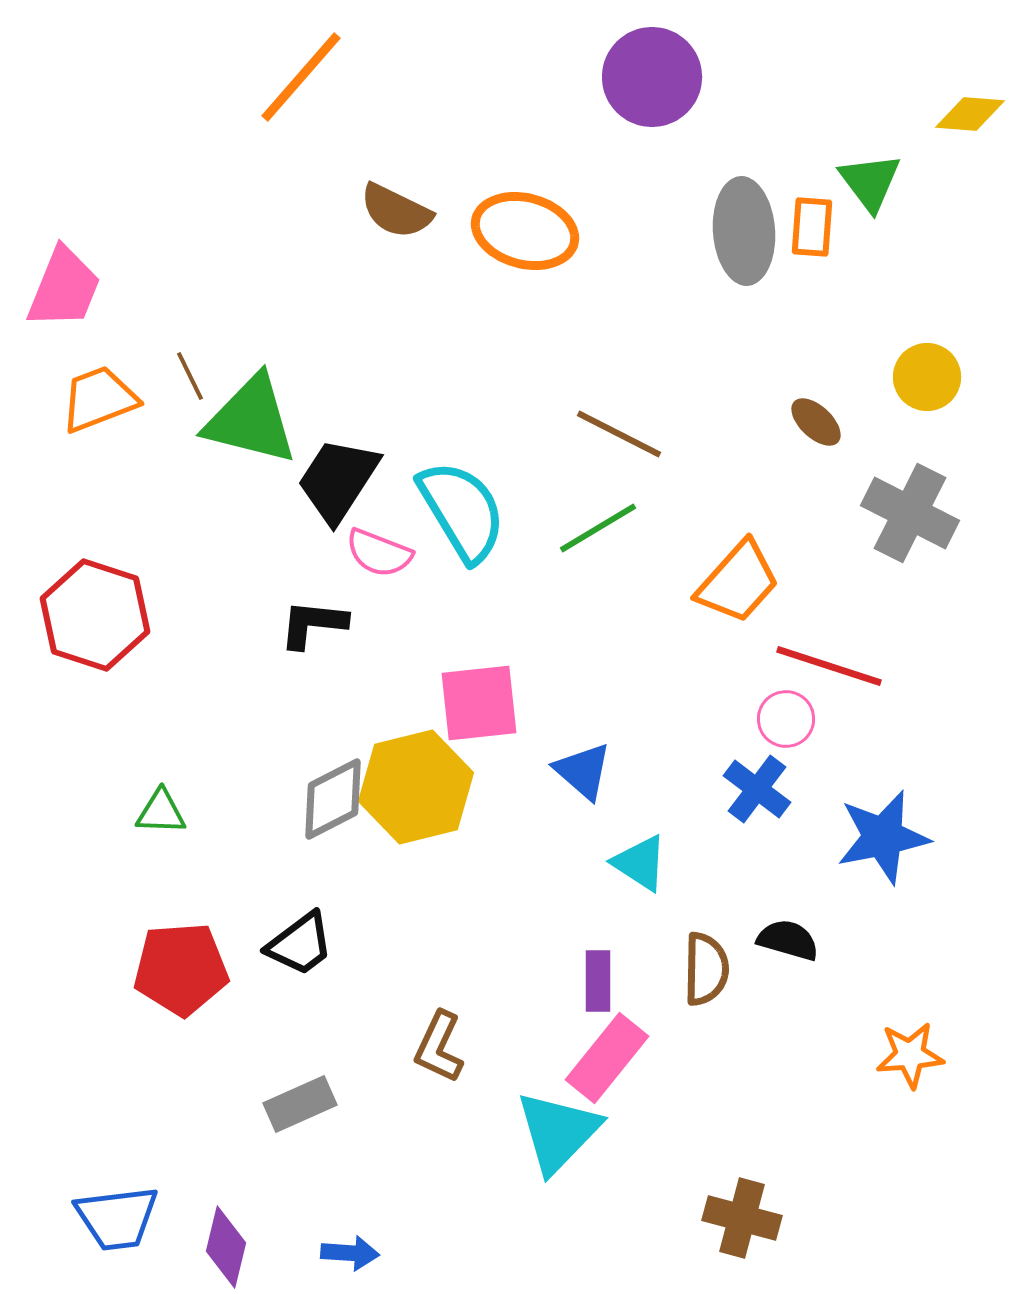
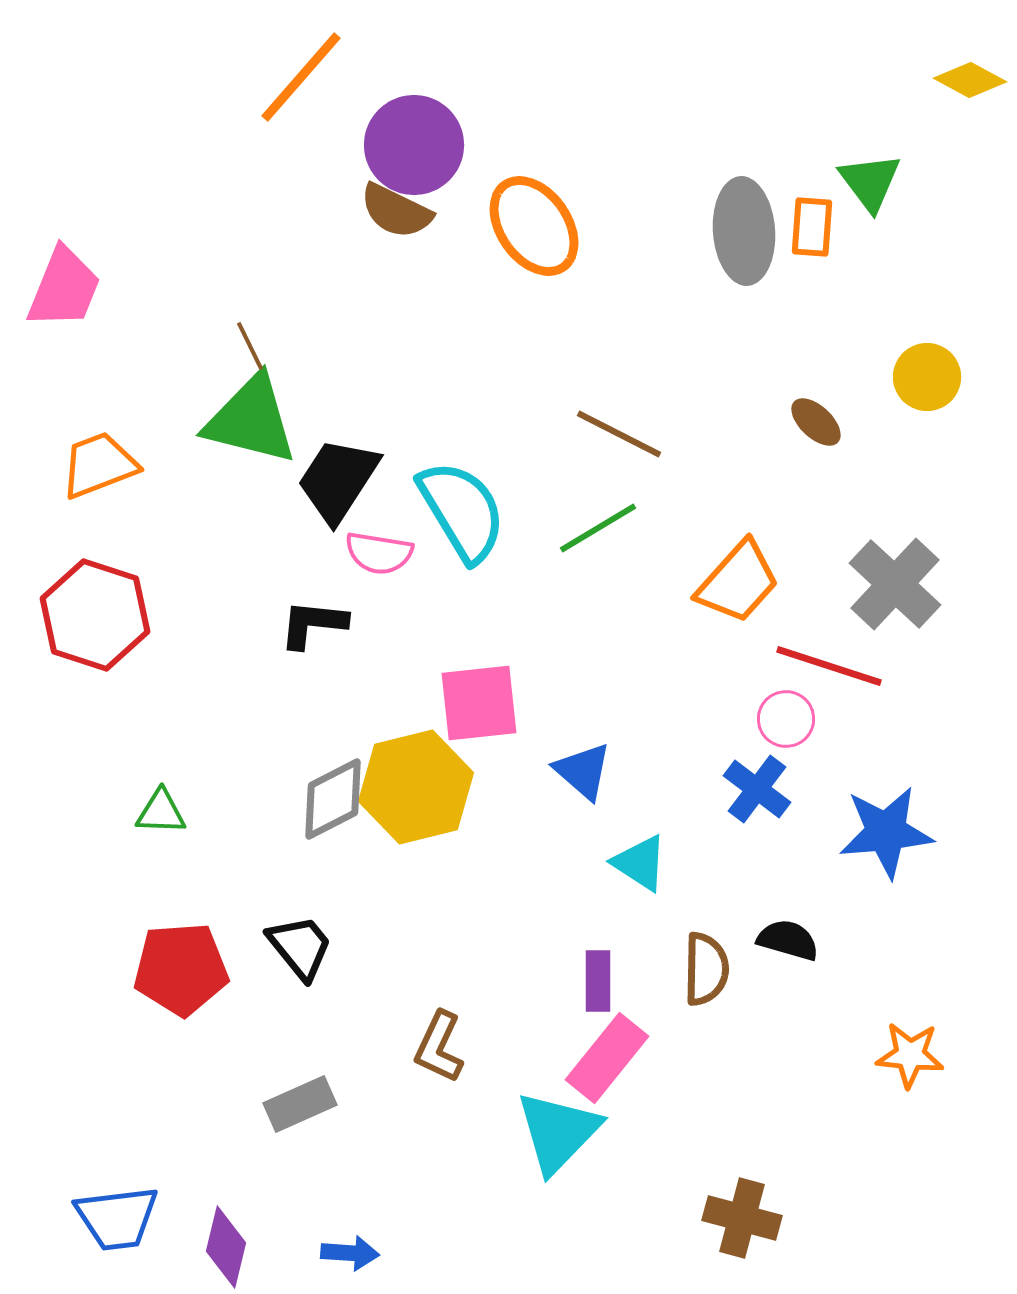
purple circle at (652, 77): moved 238 px left, 68 px down
yellow diamond at (970, 114): moved 34 px up; rotated 24 degrees clockwise
orange ellipse at (525, 231): moved 9 px right, 5 px up; rotated 40 degrees clockwise
brown line at (190, 376): moved 60 px right, 30 px up
orange trapezoid at (99, 399): moved 66 px down
gray cross at (910, 513): moved 15 px left, 71 px down; rotated 16 degrees clockwise
pink semicircle at (379, 553): rotated 12 degrees counterclockwise
blue star at (883, 837): moved 3 px right, 5 px up; rotated 6 degrees clockwise
black trapezoid at (300, 944): moved 3 px down; rotated 92 degrees counterclockwise
orange star at (910, 1055): rotated 10 degrees clockwise
